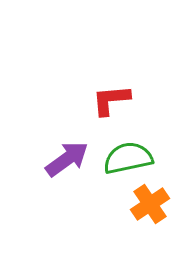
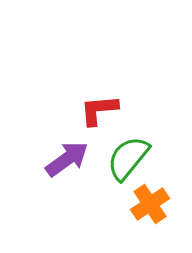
red L-shape: moved 12 px left, 10 px down
green semicircle: rotated 39 degrees counterclockwise
